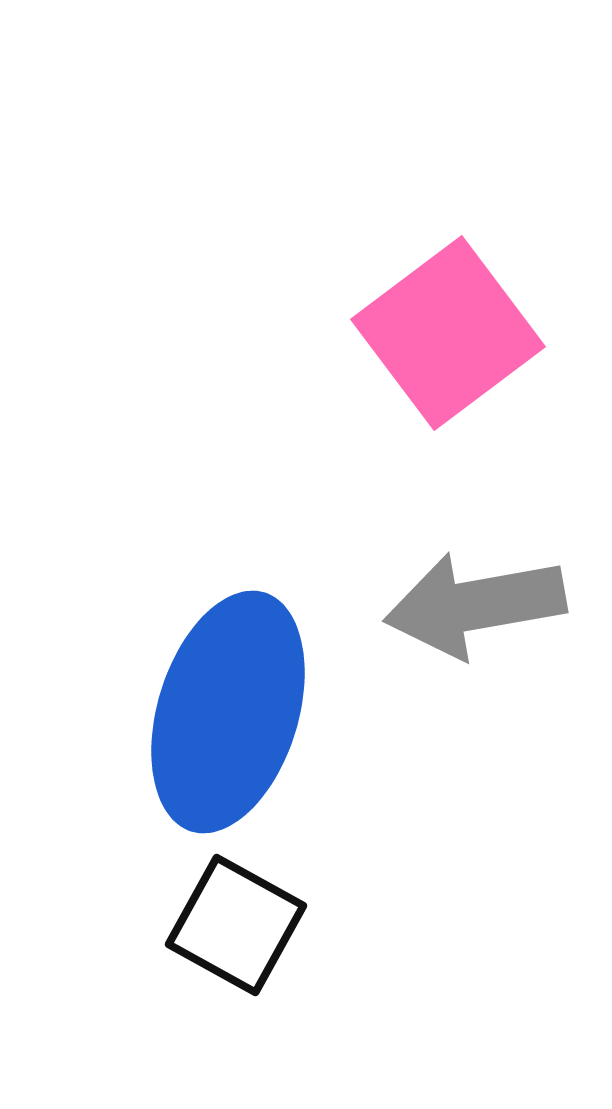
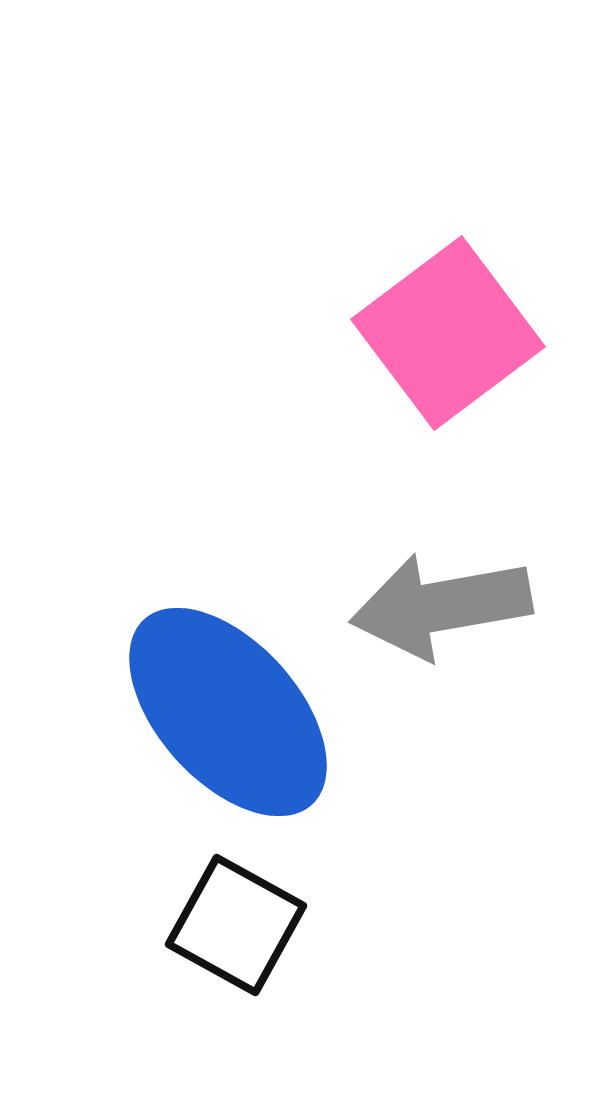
gray arrow: moved 34 px left, 1 px down
blue ellipse: rotated 59 degrees counterclockwise
